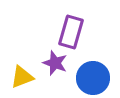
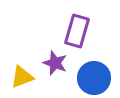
purple rectangle: moved 6 px right, 1 px up
blue circle: moved 1 px right
